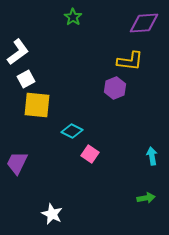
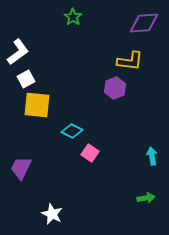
pink square: moved 1 px up
purple trapezoid: moved 4 px right, 5 px down
